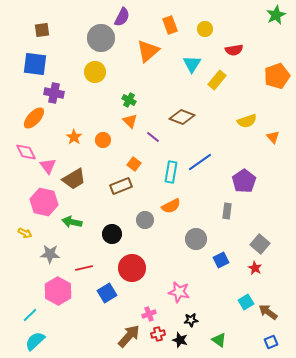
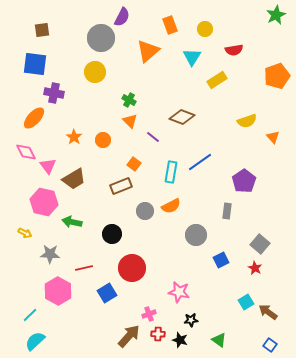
cyan triangle at (192, 64): moved 7 px up
yellow rectangle at (217, 80): rotated 18 degrees clockwise
gray circle at (145, 220): moved 9 px up
gray circle at (196, 239): moved 4 px up
red cross at (158, 334): rotated 16 degrees clockwise
blue square at (271, 342): moved 1 px left, 3 px down; rotated 32 degrees counterclockwise
